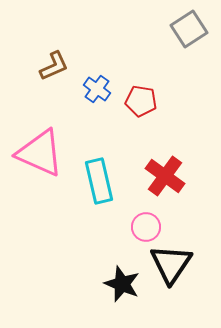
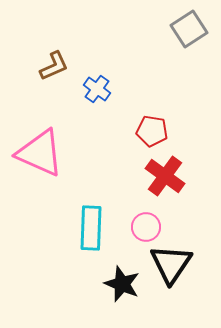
red pentagon: moved 11 px right, 30 px down
cyan rectangle: moved 8 px left, 47 px down; rotated 15 degrees clockwise
